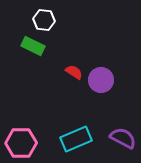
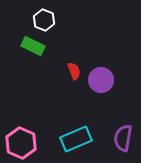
white hexagon: rotated 15 degrees clockwise
red semicircle: moved 1 px up; rotated 36 degrees clockwise
purple semicircle: rotated 108 degrees counterclockwise
pink hexagon: rotated 24 degrees clockwise
